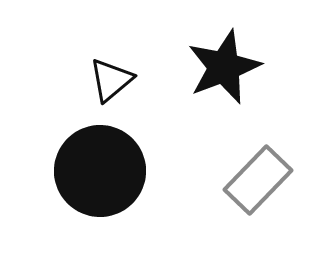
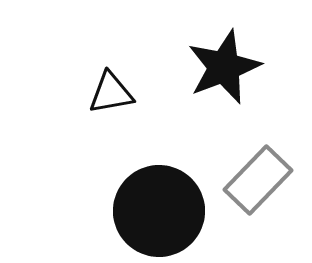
black triangle: moved 13 px down; rotated 30 degrees clockwise
black circle: moved 59 px right, 40 px down
